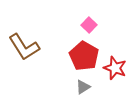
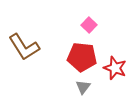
red pentagon: moved 2 px left, 1 px down; rotated 24 degrees counterclockwise
gray triangle: rotated 21 degrees counterclockwise
